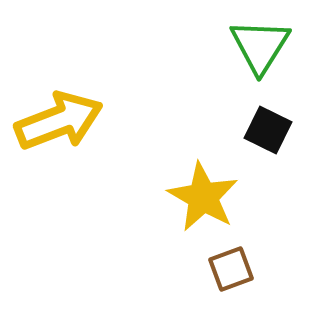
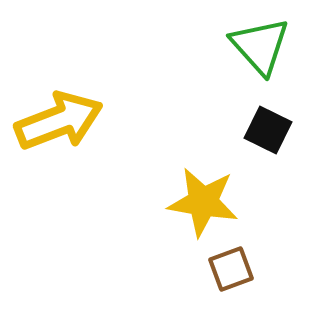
green triangle: rotated 14 degrees counterclockwise
yellow star: moved 5 px down; rotated 20 degrees counterclockwise
